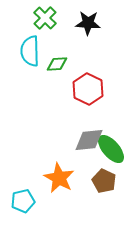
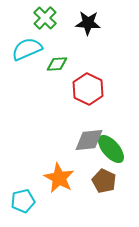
cyan semicircle: moved 3 px left, 2 px up; rotated 68 degrees clockwise
